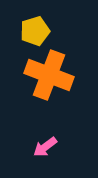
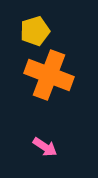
pink arrow: rotated 110 degrees counterclockwise
